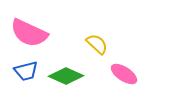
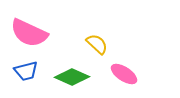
green diamond: moved 6 px right, 1 px down
